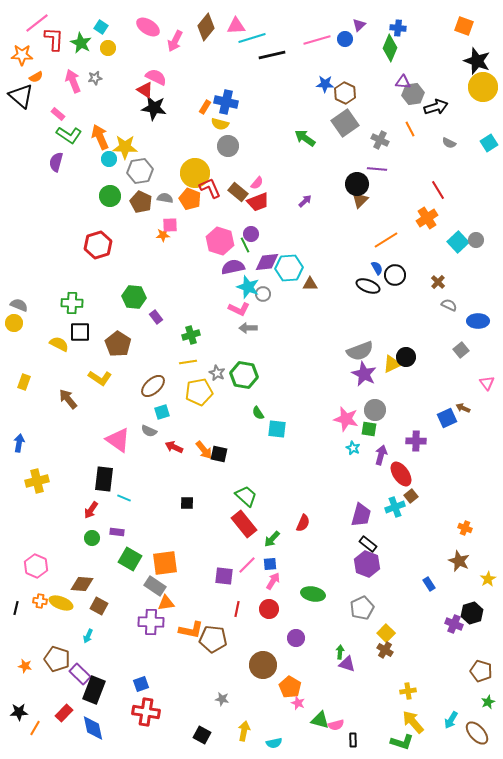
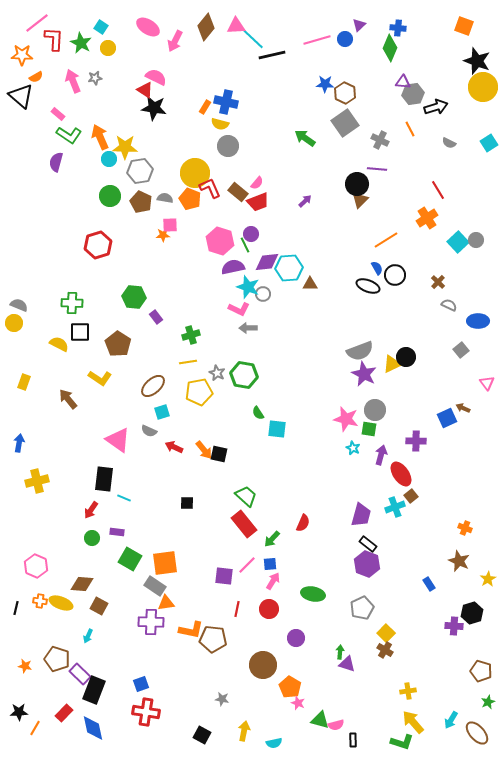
cyan line at (252, 38): rotated 60 degrees clockwise
purple cross at (454, 624): moved 2 px down; rotated 18 degrees counterclockwise
